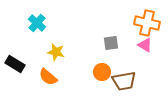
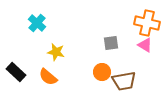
black rectangle: moved 1 px right, 8 px down; rotated 12 degrees clockwise
